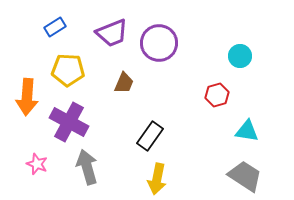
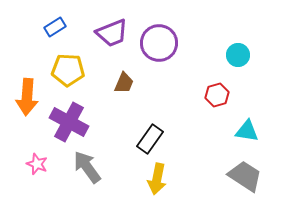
cyan circle: moved 2 px left, 1 px up
black rectangle: moved 3 px down
gray arrow: rotated 20 degrees counterclockwise
